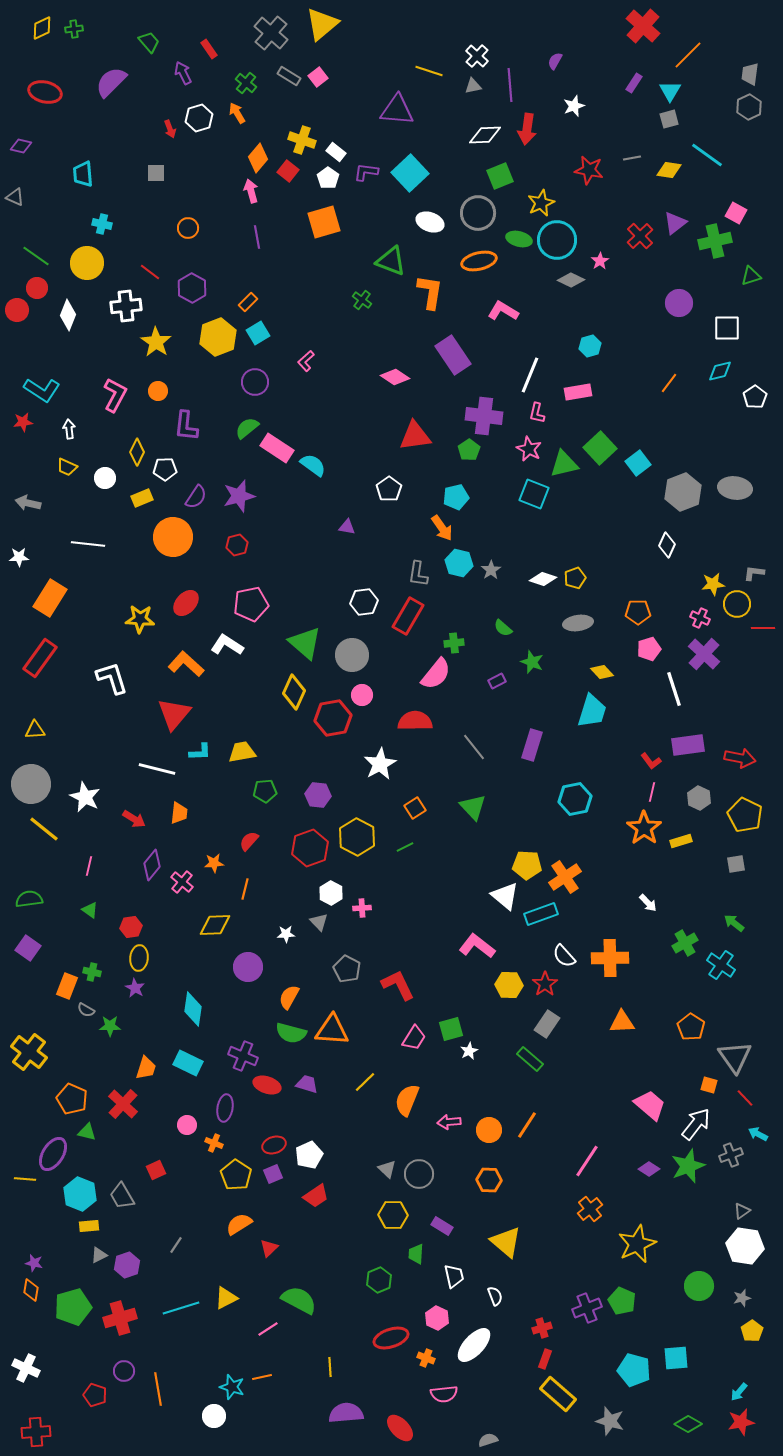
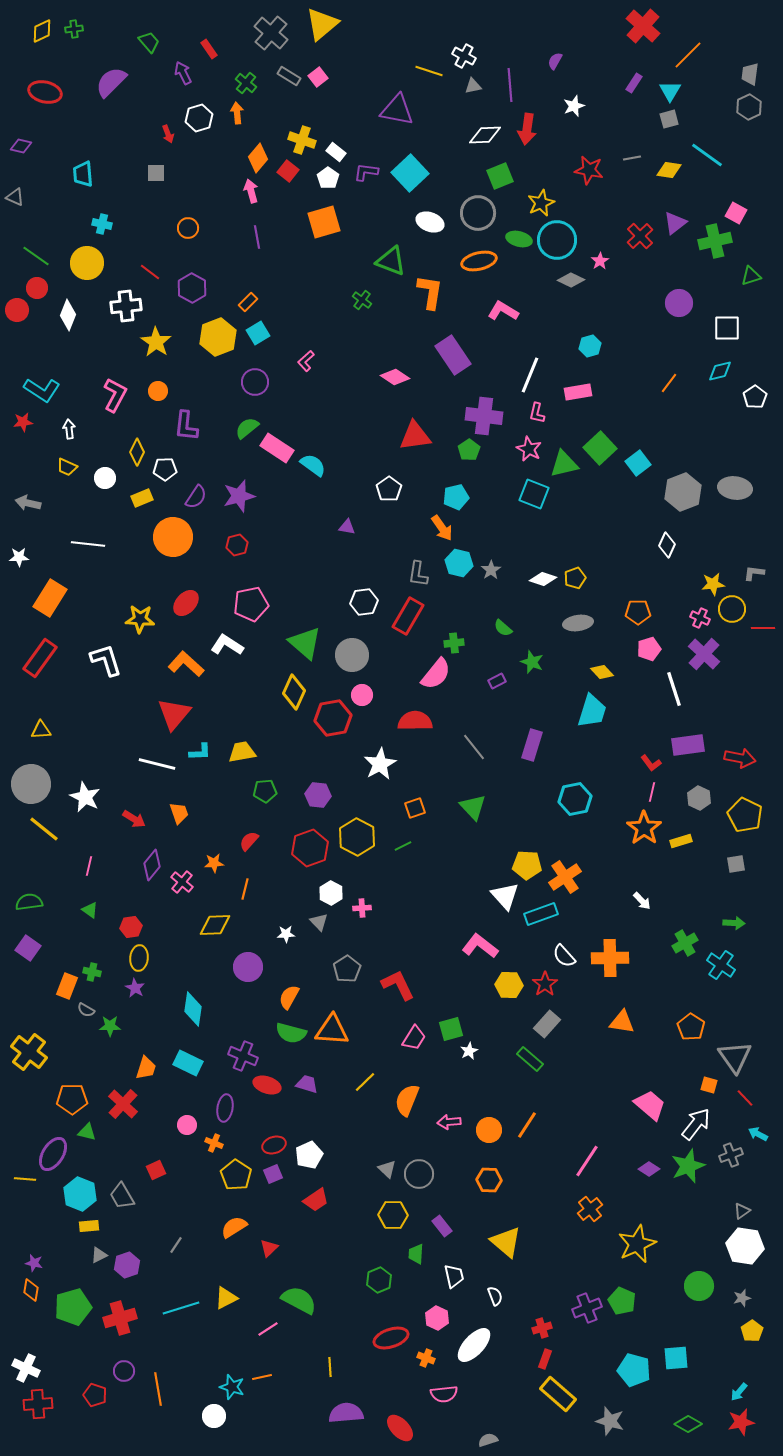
yellow diamond at (42, 28): moved 3 px down
white cross at (477, 56): moved 13 px left; rotated 15 degrees counterclockwise
purple triangle at (397, 110): rotated 6 degrees clockwise
orange arrow at (237, 113): rotated 25 degrees clockwise
red arrow at (170, 129): moved 2 px left, 5 px down
yellow circle at (737, 604): moved 5 px left, 5 px down
white L-shape at (112, 678): moved 6 px left, 18 px up
yellow triangle at (35, 730): moved 6 px right
red L-shape at (651, 761): moved 2 px down
white line at (157, 769): moved 5 px up
orange square at (415, 808): rotated 15 degrees clockwise
orange trapezoid at (179, 813): rotated 25 degrees counterclockwise
green line at (405, 847): moved 2 px left, 1 px up
white triangle at (505, 896): rotated 8 degrees clockwise
green semicircle at (29, 899): moved 3 px down
white arrow at (648, 903): moved 6 px left, 2 px up
green arrow at (734, 923): rotated 145 degrees clockwise
pink L-shape at (477, 946): moved 3 px right
gray pentagon at (347, 969): rotated 12 degrees clockwise
orange triangle at (622, 1022): rotated 12 degrees clockwise
gray rectangle at (547, 1024): rotated 8 degrees clockwise
orange pentagon at (72, 1099): rotated 24 degrees counterclockwise
red trapezoid at (316, 1196): moved 4 px down
orange semicircle at (239, 1224): moved 5 px left, 3 px down
purple rectangle at (442, 1226): rotated 20 degrees clockwise
red cross at (36, 1432): moved 2 px right, 28 px up
